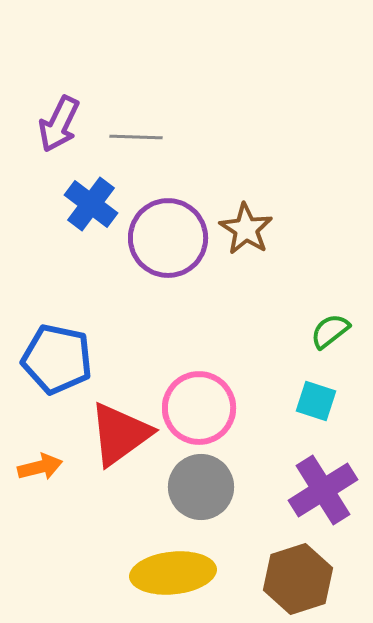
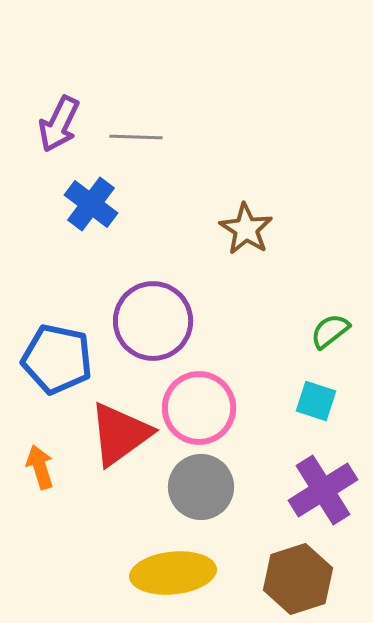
purple circle: moved 15 px left, 83 px down
orange arrow: rotated 93 degrees counterclockwise
